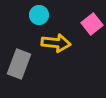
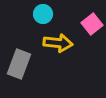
cyan circle: moved 4 px right, 1 px up
yellow arrow: moved 2 px right
